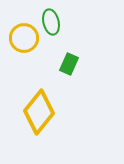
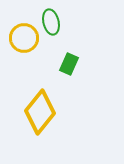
yellow diamond: moved 1 px right
